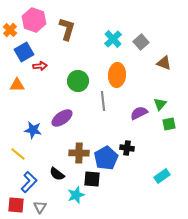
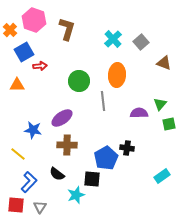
green circle: moved 1 px right
purple semicircle: rotated 24 degrees clockwise
brown cross: moved 12 px left, 8 px up
